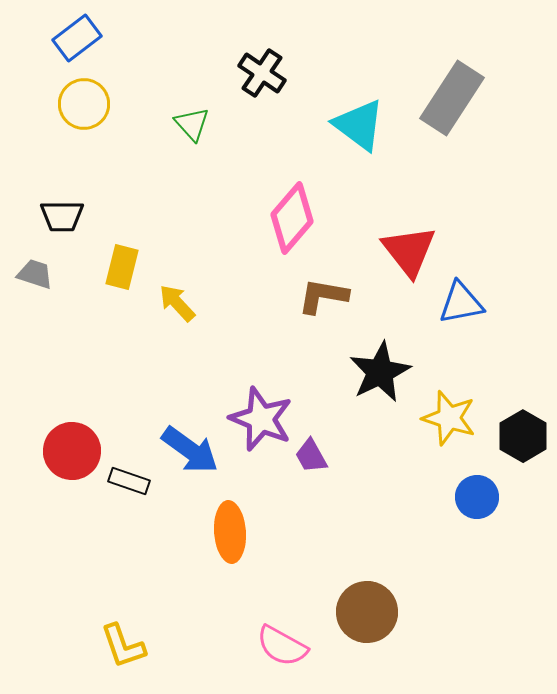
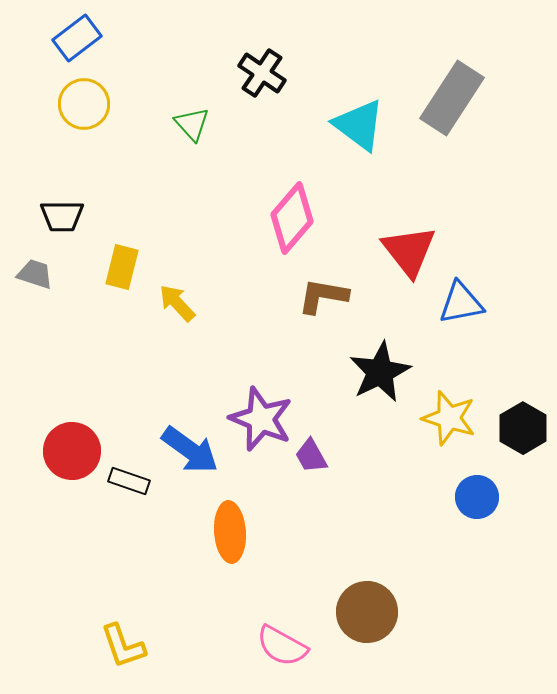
black hexagon: moved 8 px up
